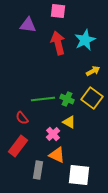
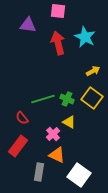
cyan star: moved 3 px up; rotated 20 degrees counterclockwise
green line: rotated 10 degrees counterclockwise
gray rectangle: moved 1 px right, 2 px down
white square: rotated 30 degrees clockwise
